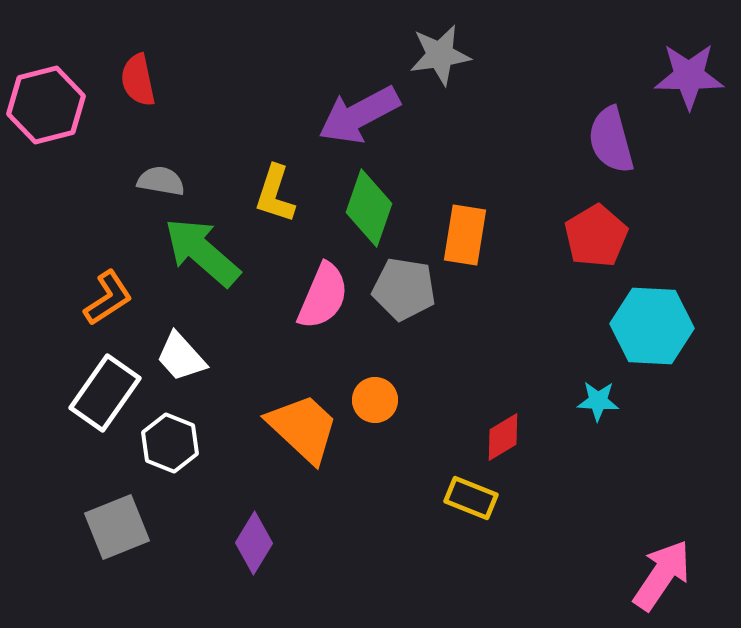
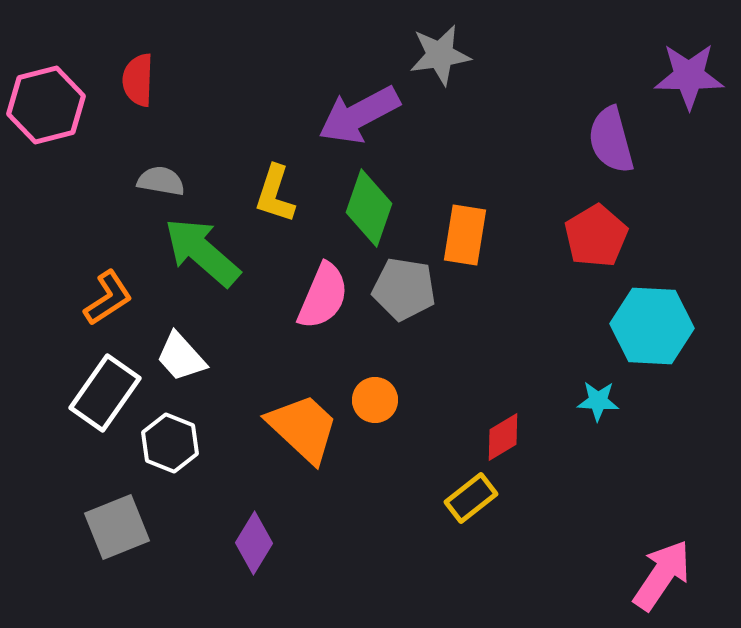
red semicircle: rotated 14 degrees clockwise
yellow rectangle: rotated 60 degrees counterclockwise
